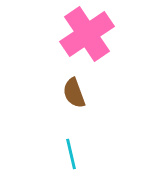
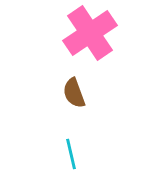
pink cross: moved 3 px right, 1 px up
